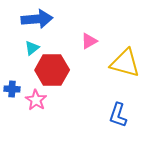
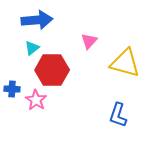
blue arrow: moved 1 px down
pink triangle: rotated 18 degrees counterclockwise
